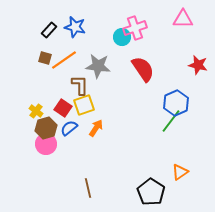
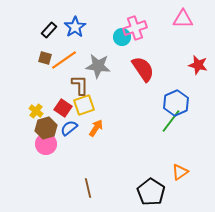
blue star: rotated 25 degrees clockwise
